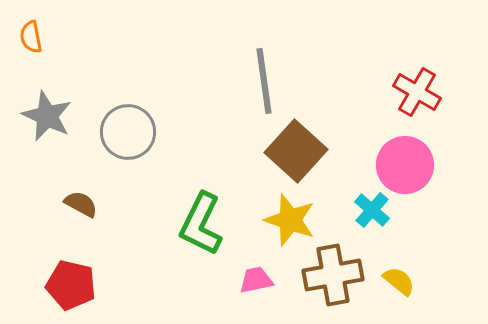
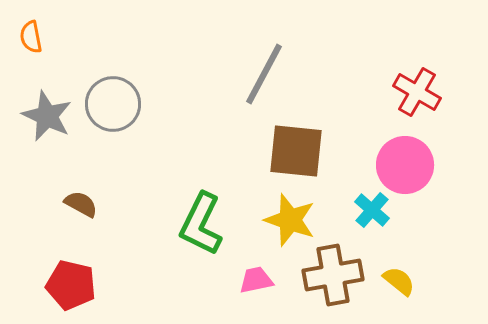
gray line: moved 7 px up; rotated 36 degrees clockwise
gray circle: moved 15 px left, 28 px up
brown square: rotated 36 degrees counterclockwise
